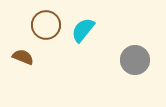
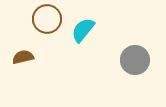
brown circle: moved 1 px right, 6 px up
brown semicircle: rotated 35 degrees counterclockwise
